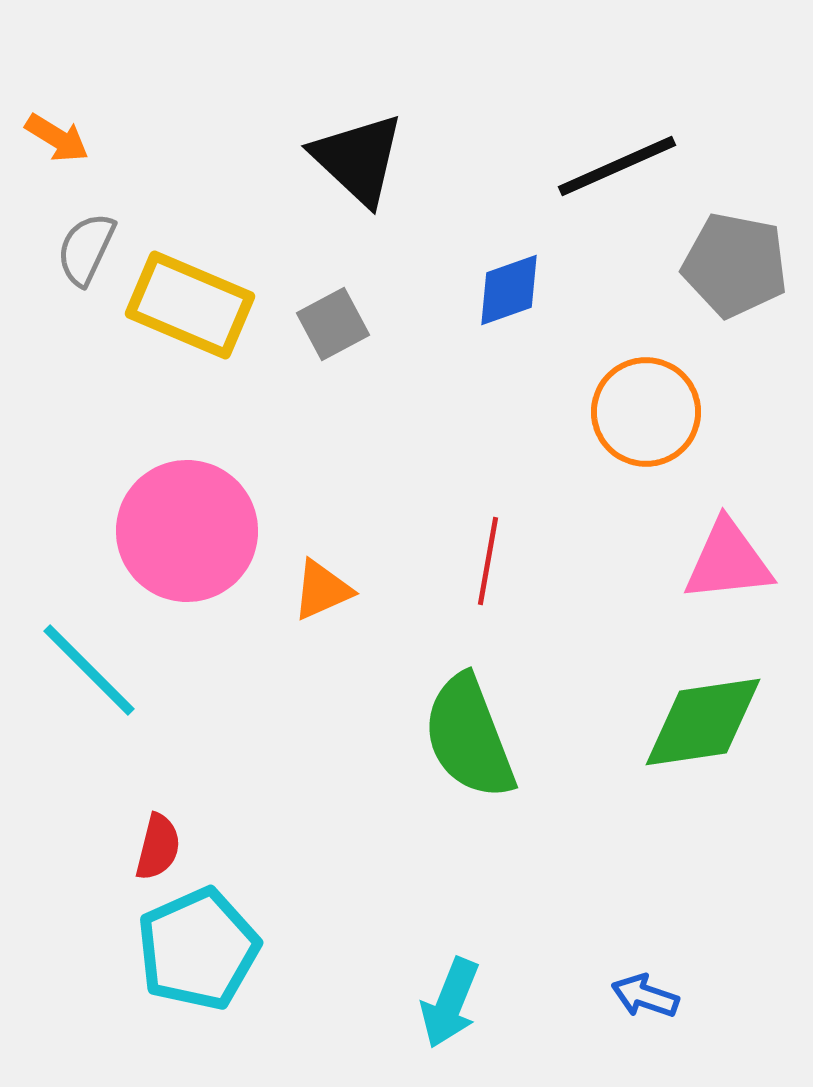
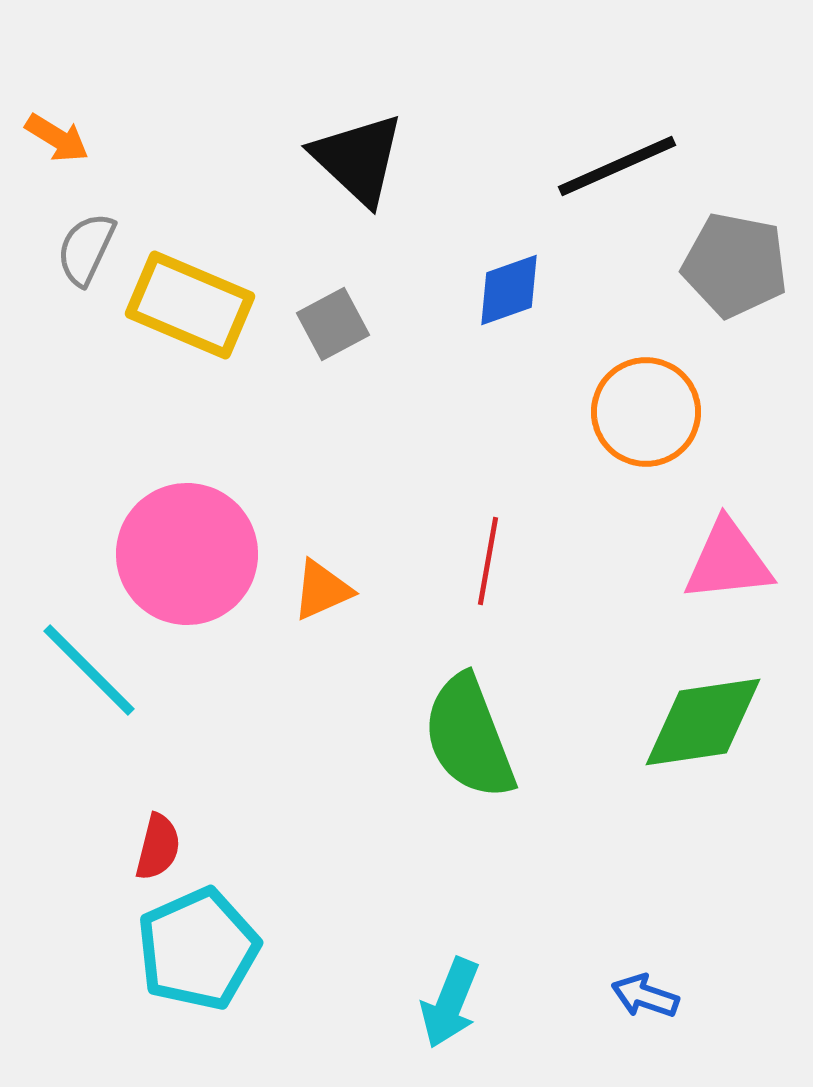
pink circle: moved 23 px down
